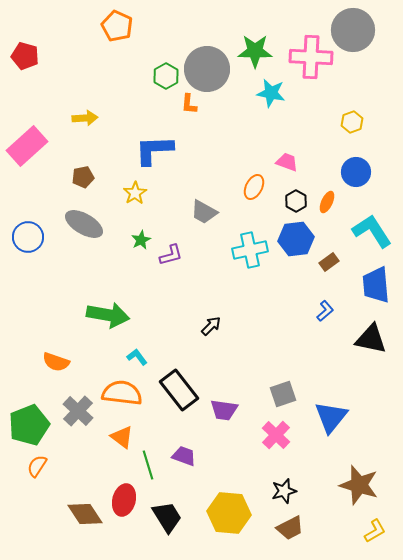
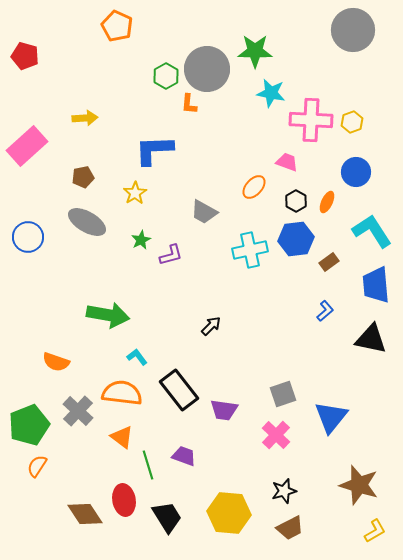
pink cross at (311, 57): moved 63 px down
orange ellipse at (254, 187): rotated 15 degrees clockwise
gray ellipse at (84, 224): moved 3 px right, 2 px up
red ellipse at (124, 500): rotated 24 degrees counterclockwise
